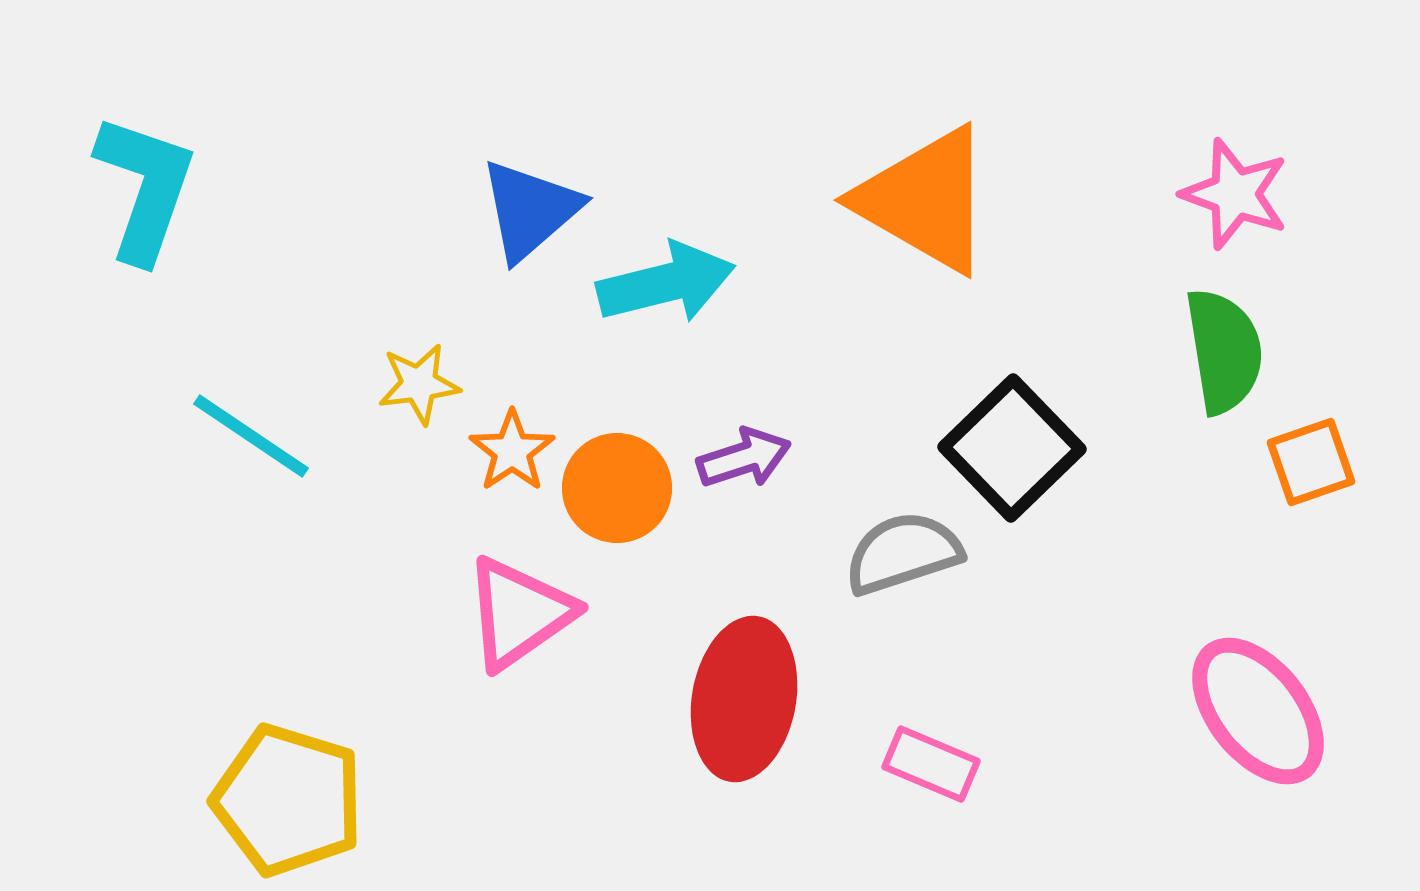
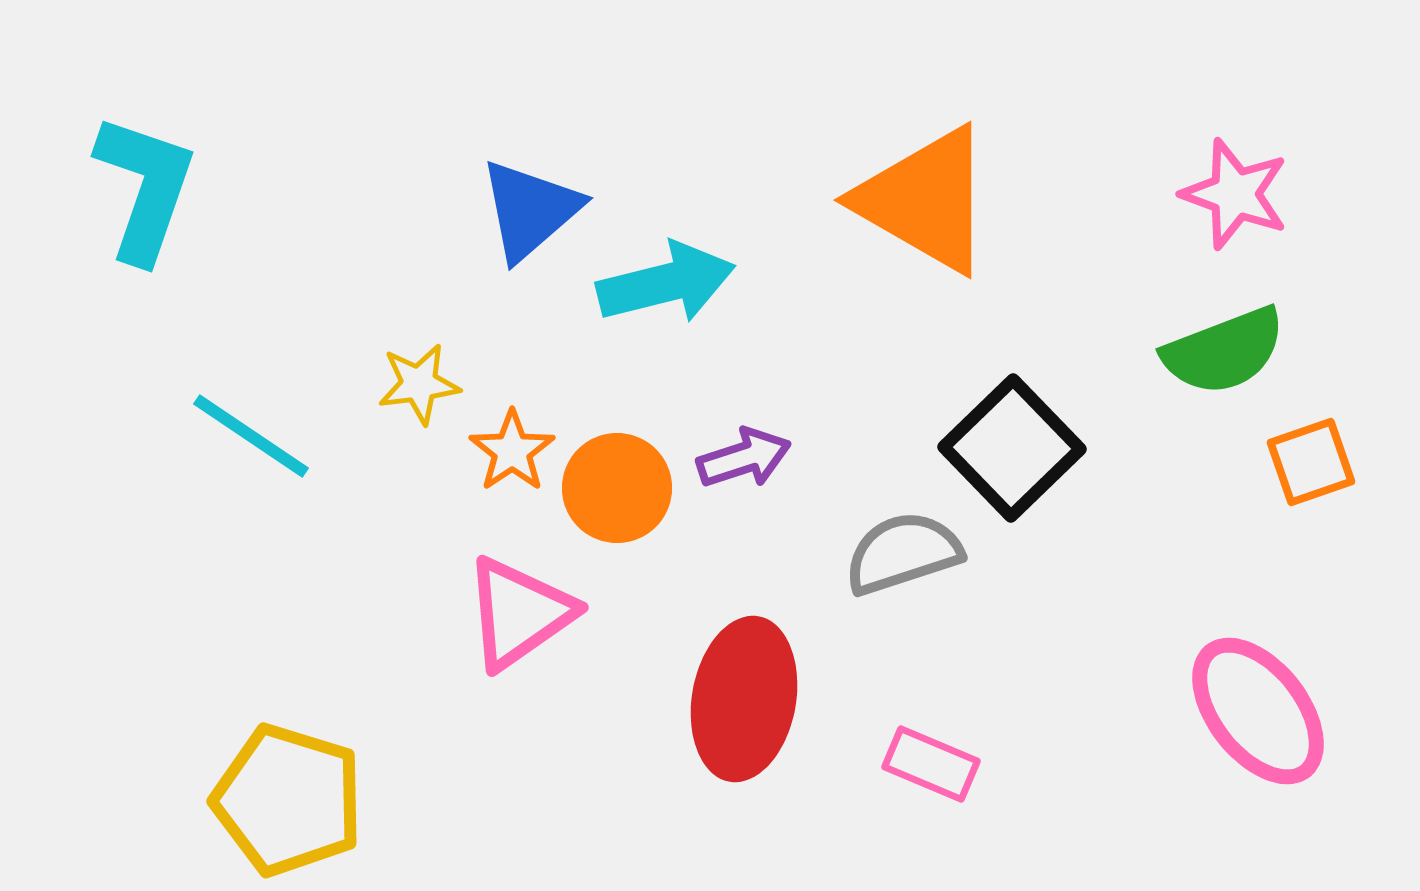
green semicircle: rotated 78 degrees clockwise
